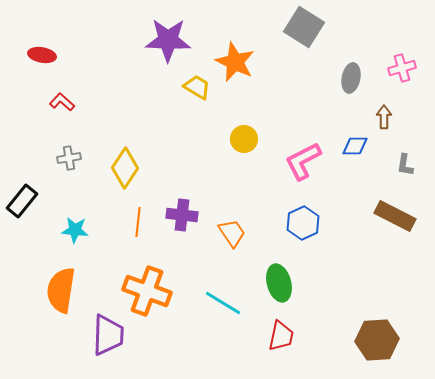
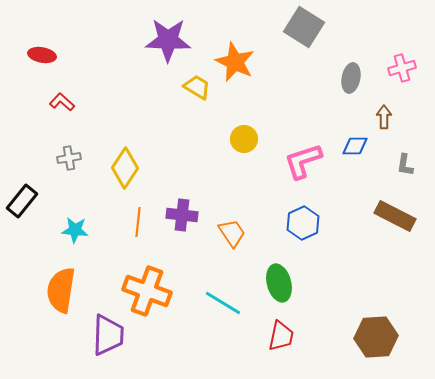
pink L-shape: rotated 9 degrees clockwise
brown hexagon: moved 1 px left, 3 px up
